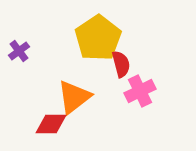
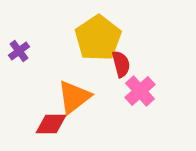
pink cross: rotated 16 degrees counterclockwise
